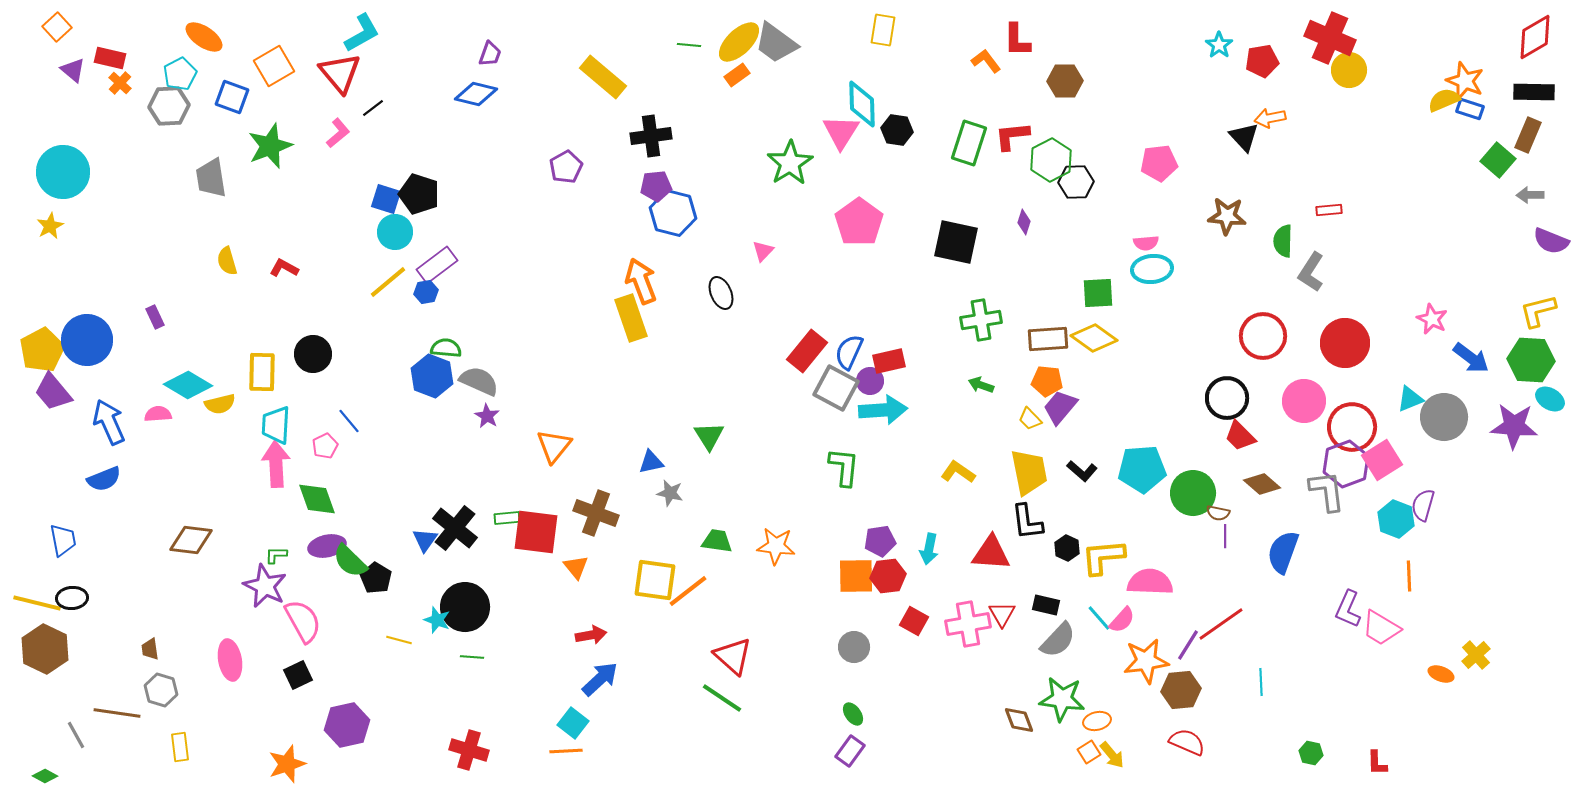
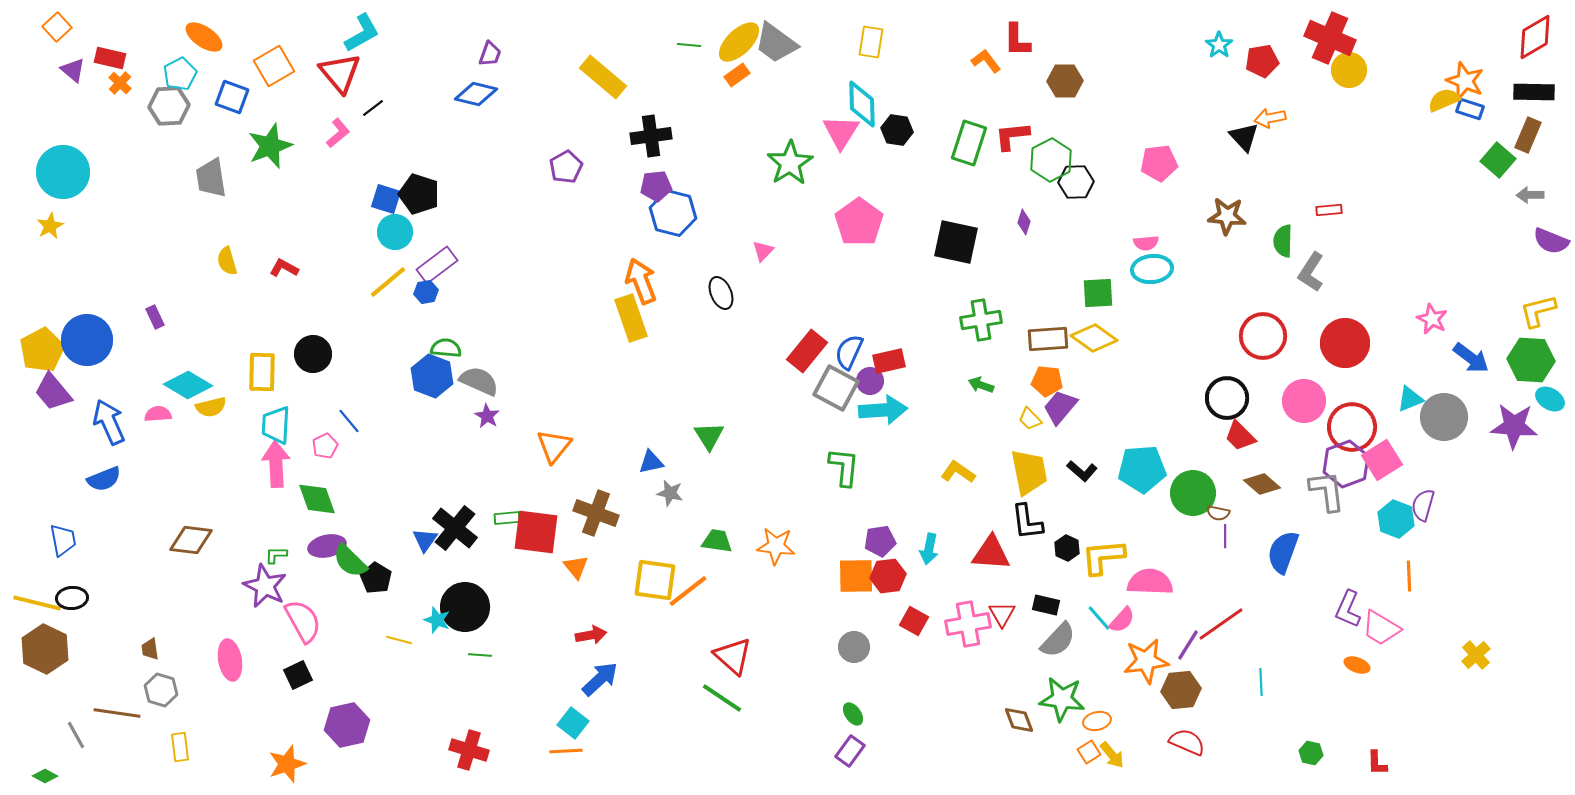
yellow rectangle at (883, 30): moved 12 px left, 12 px down
yellow semicircle at (220, 404): moved 9 px left, 3 px down
green line at (472, 657): moved 8 px right, 2 px up
orange ellipse at (1441, 674): moved 84 px left, 9 px up
